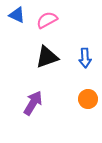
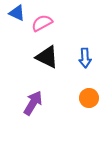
blue triangle: moved 2 px up
pink semicircle: moved 5 px left, 3 px down
black triangle: rotated 45 degrees clockwise
orange circle: moved 1 px right, 1 px up
